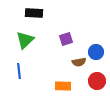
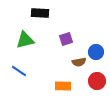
black rectangle: moved 6 px right
green triangle: rotated 30 degrees clockwise
blue line: rotated 49 degrees counterclockwise
